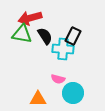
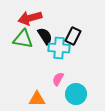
green triangle: moved 1 px right, 5 px down
cyan cross: moved 4 px left, 1 px up
pink semicircle: rotated 104 degrees clockwise
cyan circle: moved 3 px right, 1 px down
orange triangle: moved 1 px left
